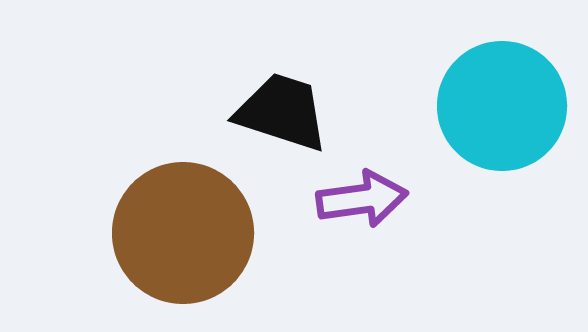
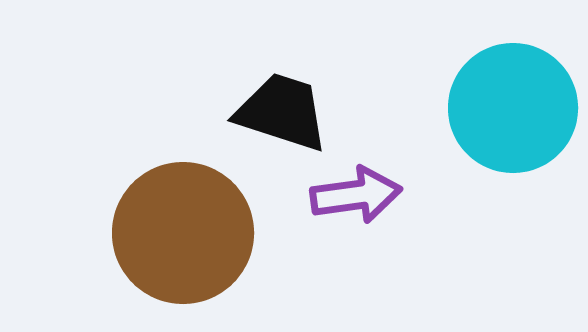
cyan circle: moved 11 px right, 2 px down
purple arrow: moved 6 px left, 4 px up
